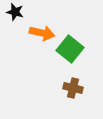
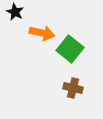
black star: rotated 12 degrees clockwise
